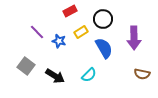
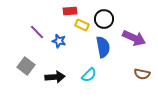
red rectangle: rotated 24 degrees clockwise
black circle: moved 1 px right
yellow rectangle: moved 1 px right, 7 px up; rotated 56 degrees clockwise
purple arrow: rotated 65 degrees counterclockwise
blue semicircle: moved 1 px left, 1 px up; rotated 20 degrees clockwise
black arrow: moved 1 px down; rotated 36 degrees counterclockwise
